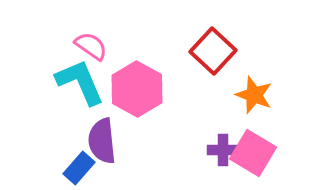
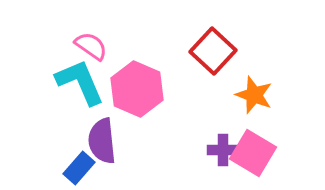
pink hexagon: rotated 6 degrees counterclockwise
